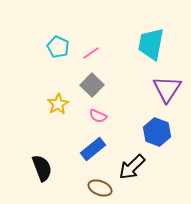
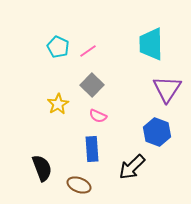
cyan trapezoid: rotated 12 degrees counterclockwise
pink line: moved 3 px left, 2 px up
blue rectangle: moved 1 px left; rotated 55 degrees counterclockwise
brown ellipse: moved 21 px left, 3 px up
